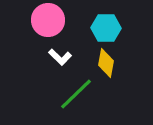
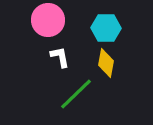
white L-shape: rotated 145 degrees counterclockwise
